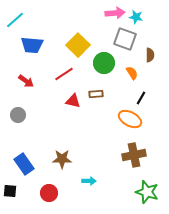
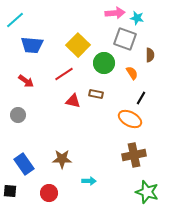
cyan star: moved 1 px right, 1 px down
brown rectangle: rotated 16 degrees clockwise
